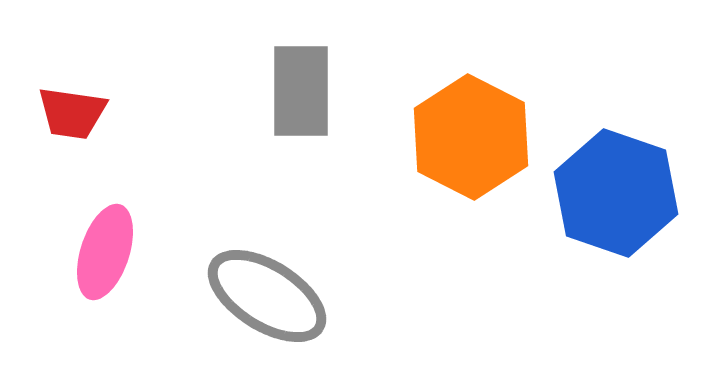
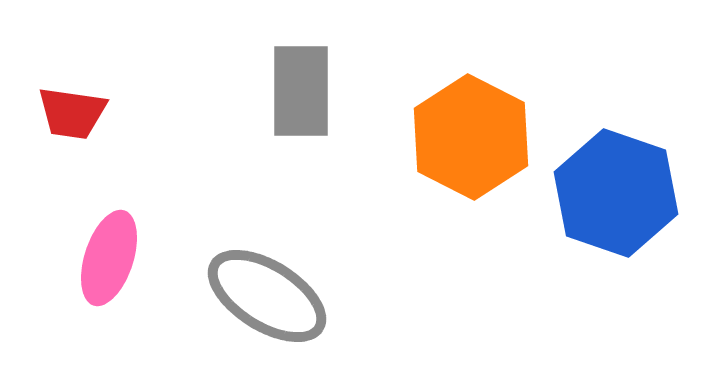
pink ellipse: moved 4 px right, 6 px down
